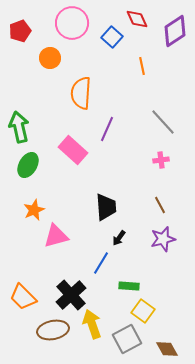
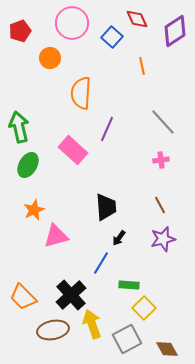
green rectangle: moved 1 px up
yellow square: moved 1 px right, 3 px up; rotated 10 degrees clockwise
